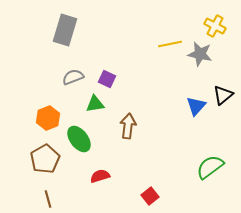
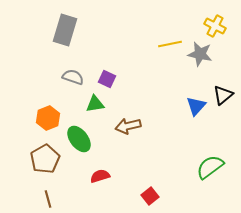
gray semicircle: rotated 40 degrees clockwise
brown arrow: rotated 110 degrees counterclockwise
